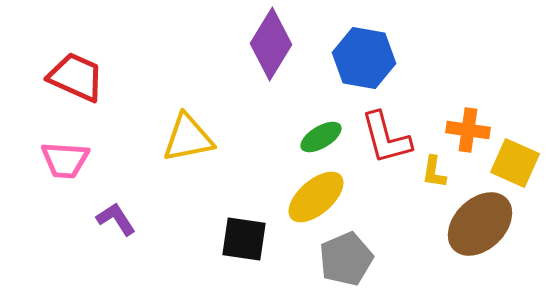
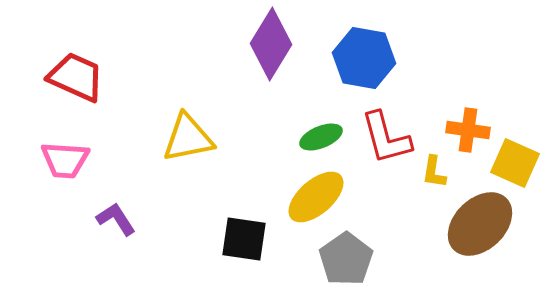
green ellipse: rotated 9 degrees clockwise
gray pentagon: rotated 12 degrees counterclockwise
